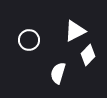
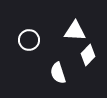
white triangle: rotated 30 degrees clockwise
white semicircle: rotated 35 degrees counterclockwise
